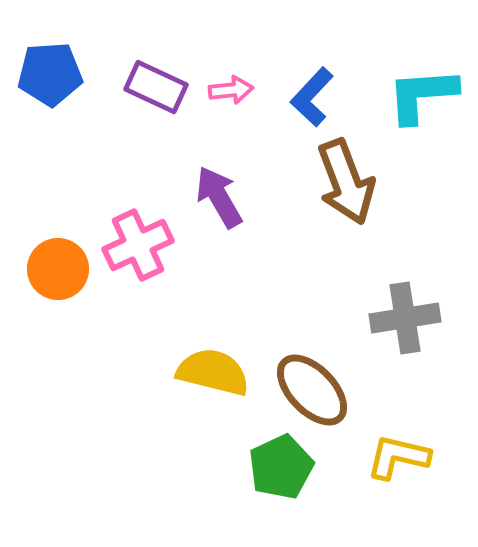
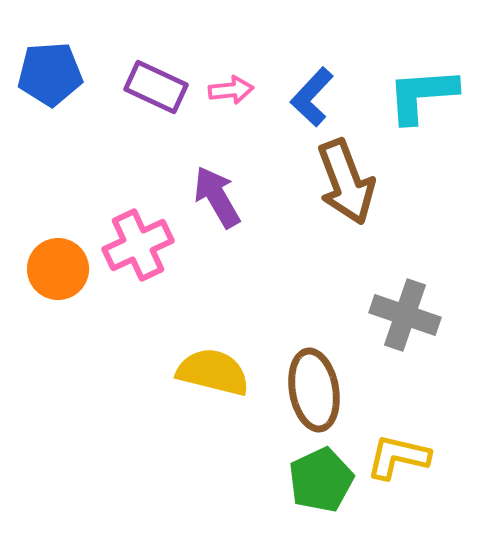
purple arrow: moved 2 px left
gray cross: moved 3 px up; rotated 28 degrees clockwise
brown ellipse: moved 2 px right; rotated 34 degrees clockwise
green pentagon: moved 40 px right, 13 px down
